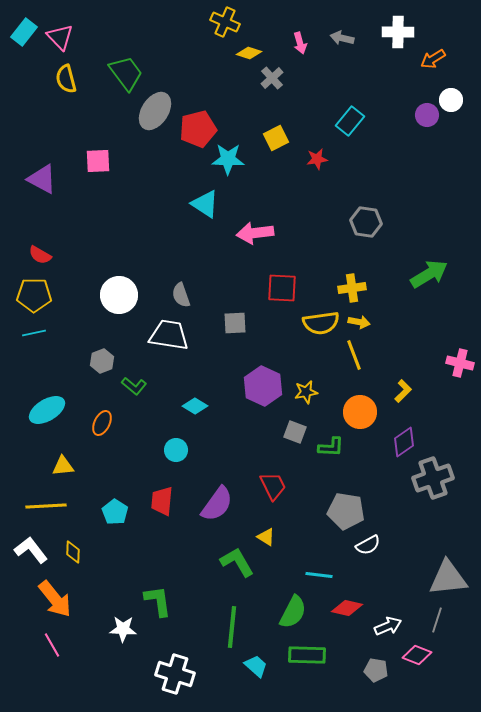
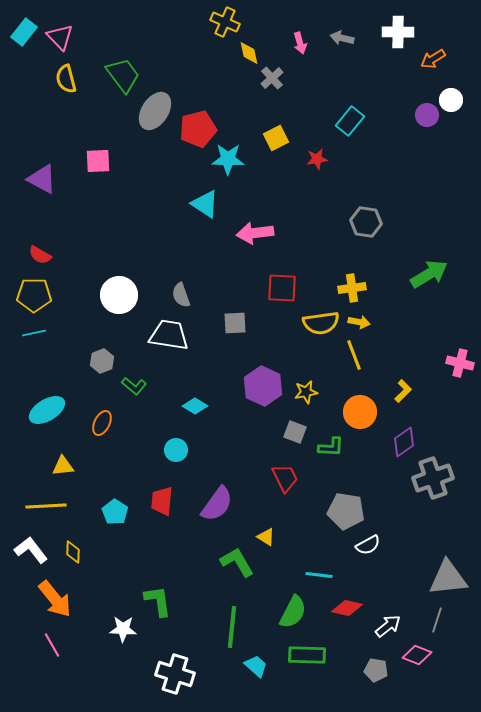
yellow diamond at (249, 53): rotated 60 degrees clockwise
green trapezoid at (126, 73): moved 3 px left, 2 px down
red trapezoid at (273, 486): moved 12 px right, 8 px up
white arrow at (388, 626): rotated 16 degrees counterclockwise
